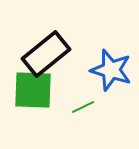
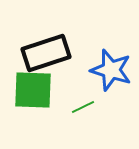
black rectangle: moved 1 px up; rotated 21 degrees clockwise
